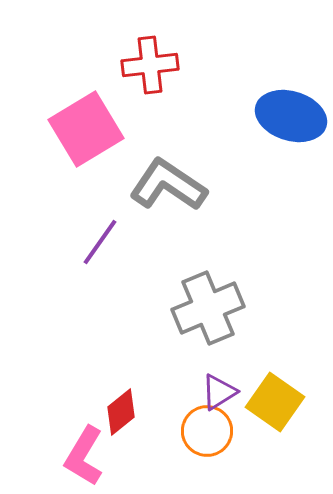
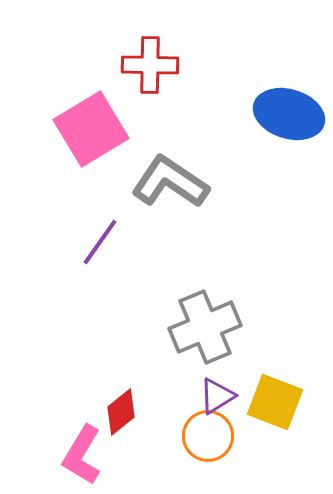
red cross: rotated 8 degrees clockwise
blue ellipse: moved 2 px left, 2 px up
pink square: moved 5 px right
gray L-shape: moved 2 px right, 3 px up
gray cross: moved 3 px left, 19 px down
purple triangle: moved 2 px left, 4 px down
yellow square: rotated 14 degrees counterclockwise
orange circle: moved 1 px right, 5 px down
pink L-shape: moved 2 px left, 1 px up
